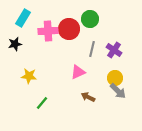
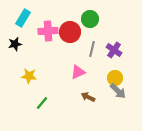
red circle: moved 1 px right, 3 px down
